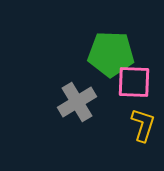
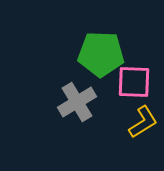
green pentagon: moved 10 px left
yellow L-shape: moved 3 px up; rotated 40 degrees clockwise
